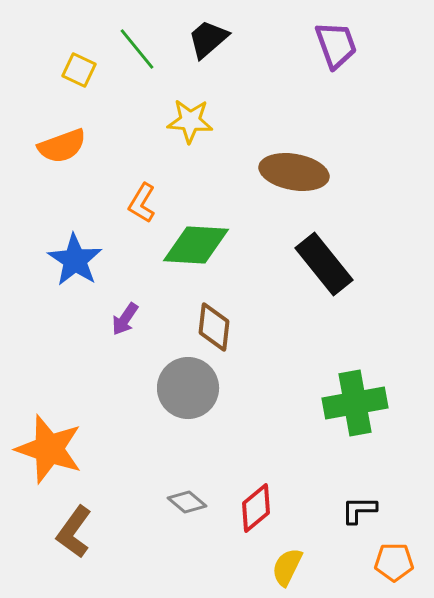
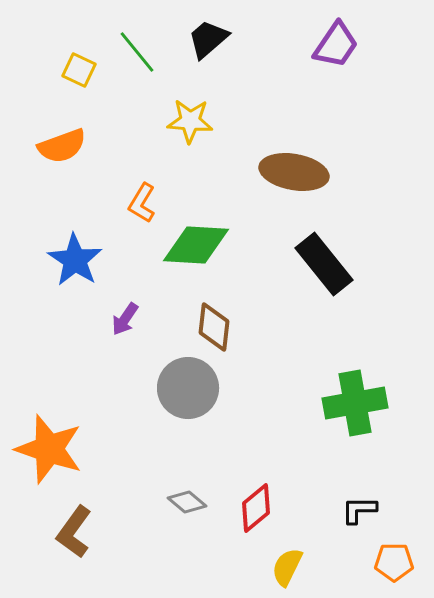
purple trapezoid: rotated 54 degrees clockwise
green line: moved 3 px down
